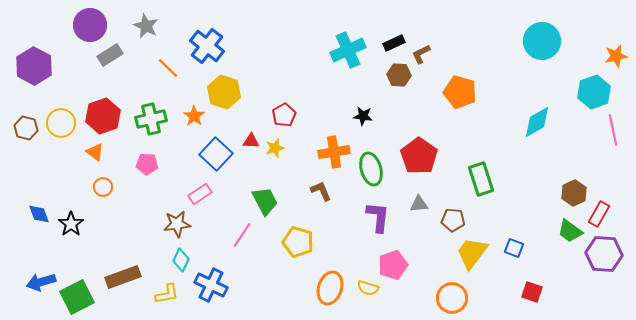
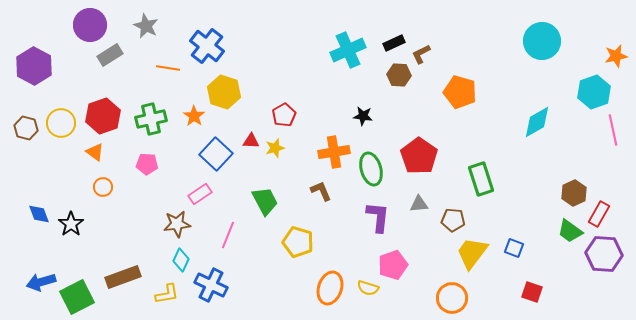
orange line at (168, 68): rotated 35 degrees counterclockwise
pink line at (242, 235): moved 14 px left; rotated 12 degrees counterclockwise
